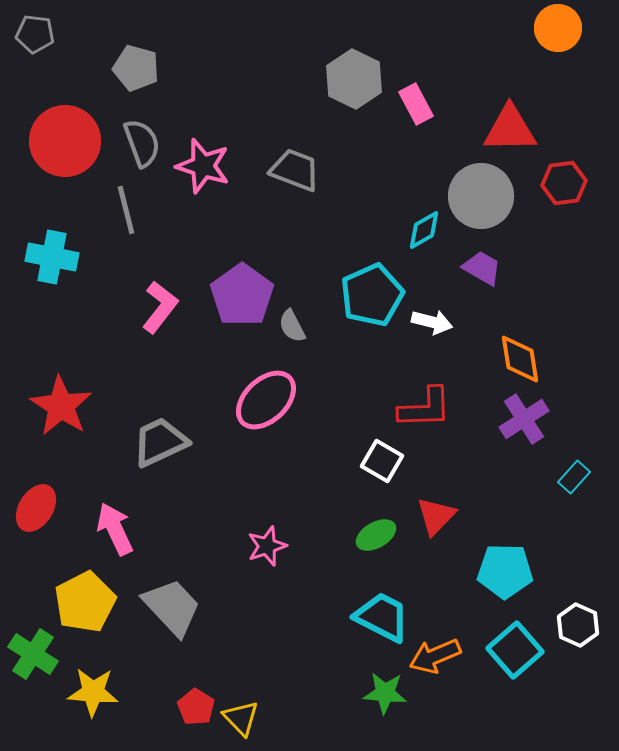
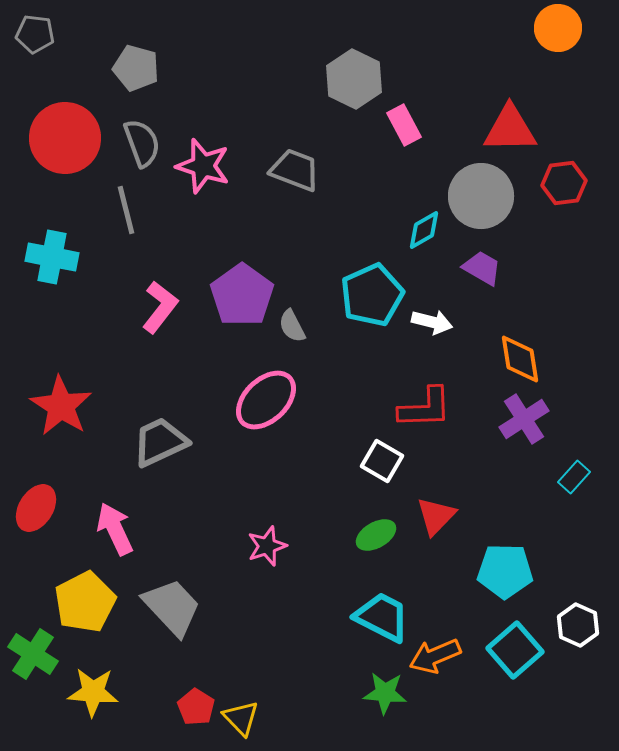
pink rectangle at (416, 104): moved 12 px left, 21 px down
red circle at (65, 141): moved 3 px up
